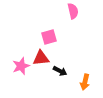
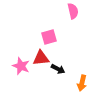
pink star: rotated 30 degrees counterclockwise
black arrow: moved 2 px left, 2 px up
orange arrow: moved 3 px left, 1 px down
